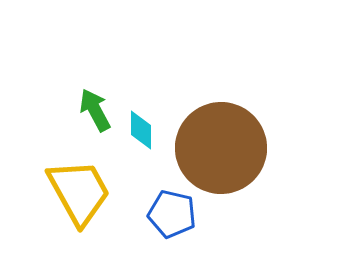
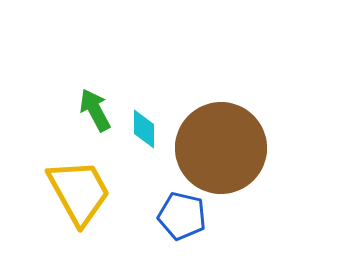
cyan diamond: moved 3 px right, 1 px up
blue pentagon: moved 10 px right, 2 px down
